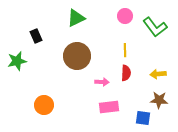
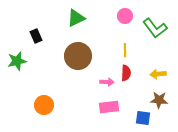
green L-shape: moved 1 px down
brown circle: moved 1 px right
pink arrow: moved 5 px right
